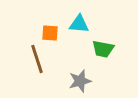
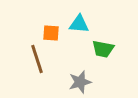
orange square: moved 1 px right
gray star: moved 1 px down
